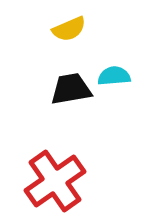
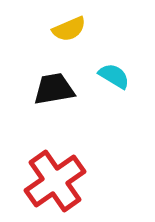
cyan semicircle: rotated 36 degrees clockwise
black trapezoid: moved 17 px left
